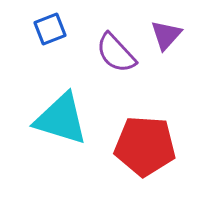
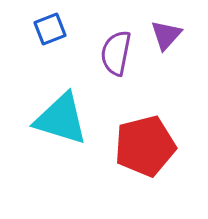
purple semicircle: rotated 54 degrees clockwise
red pentagon: rotated 18 degrees counterclockwise
